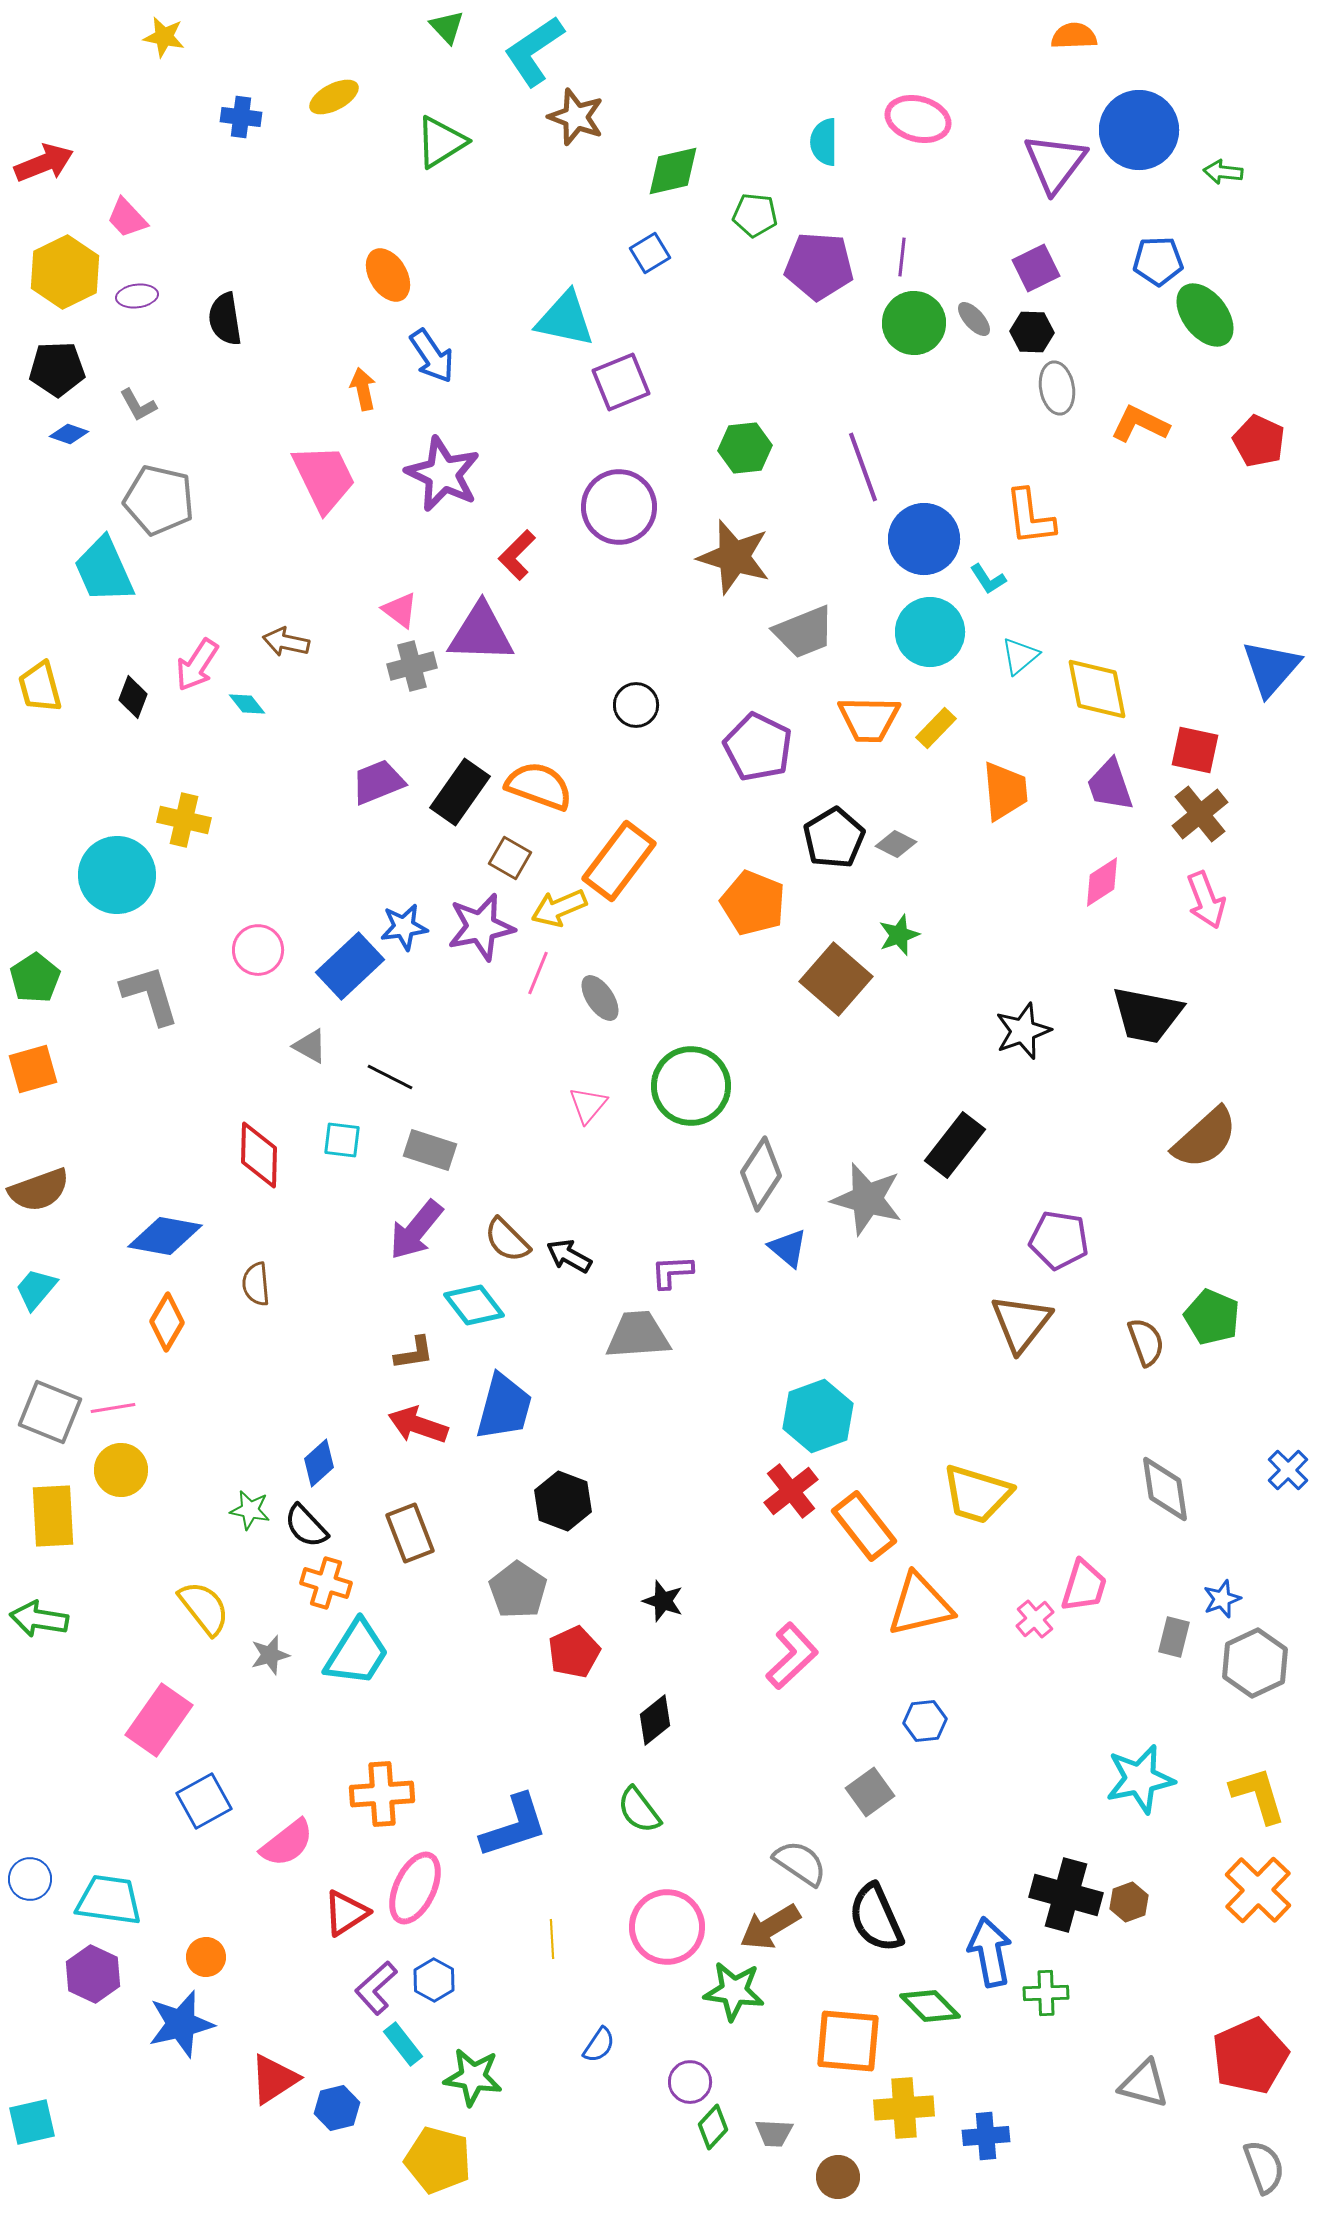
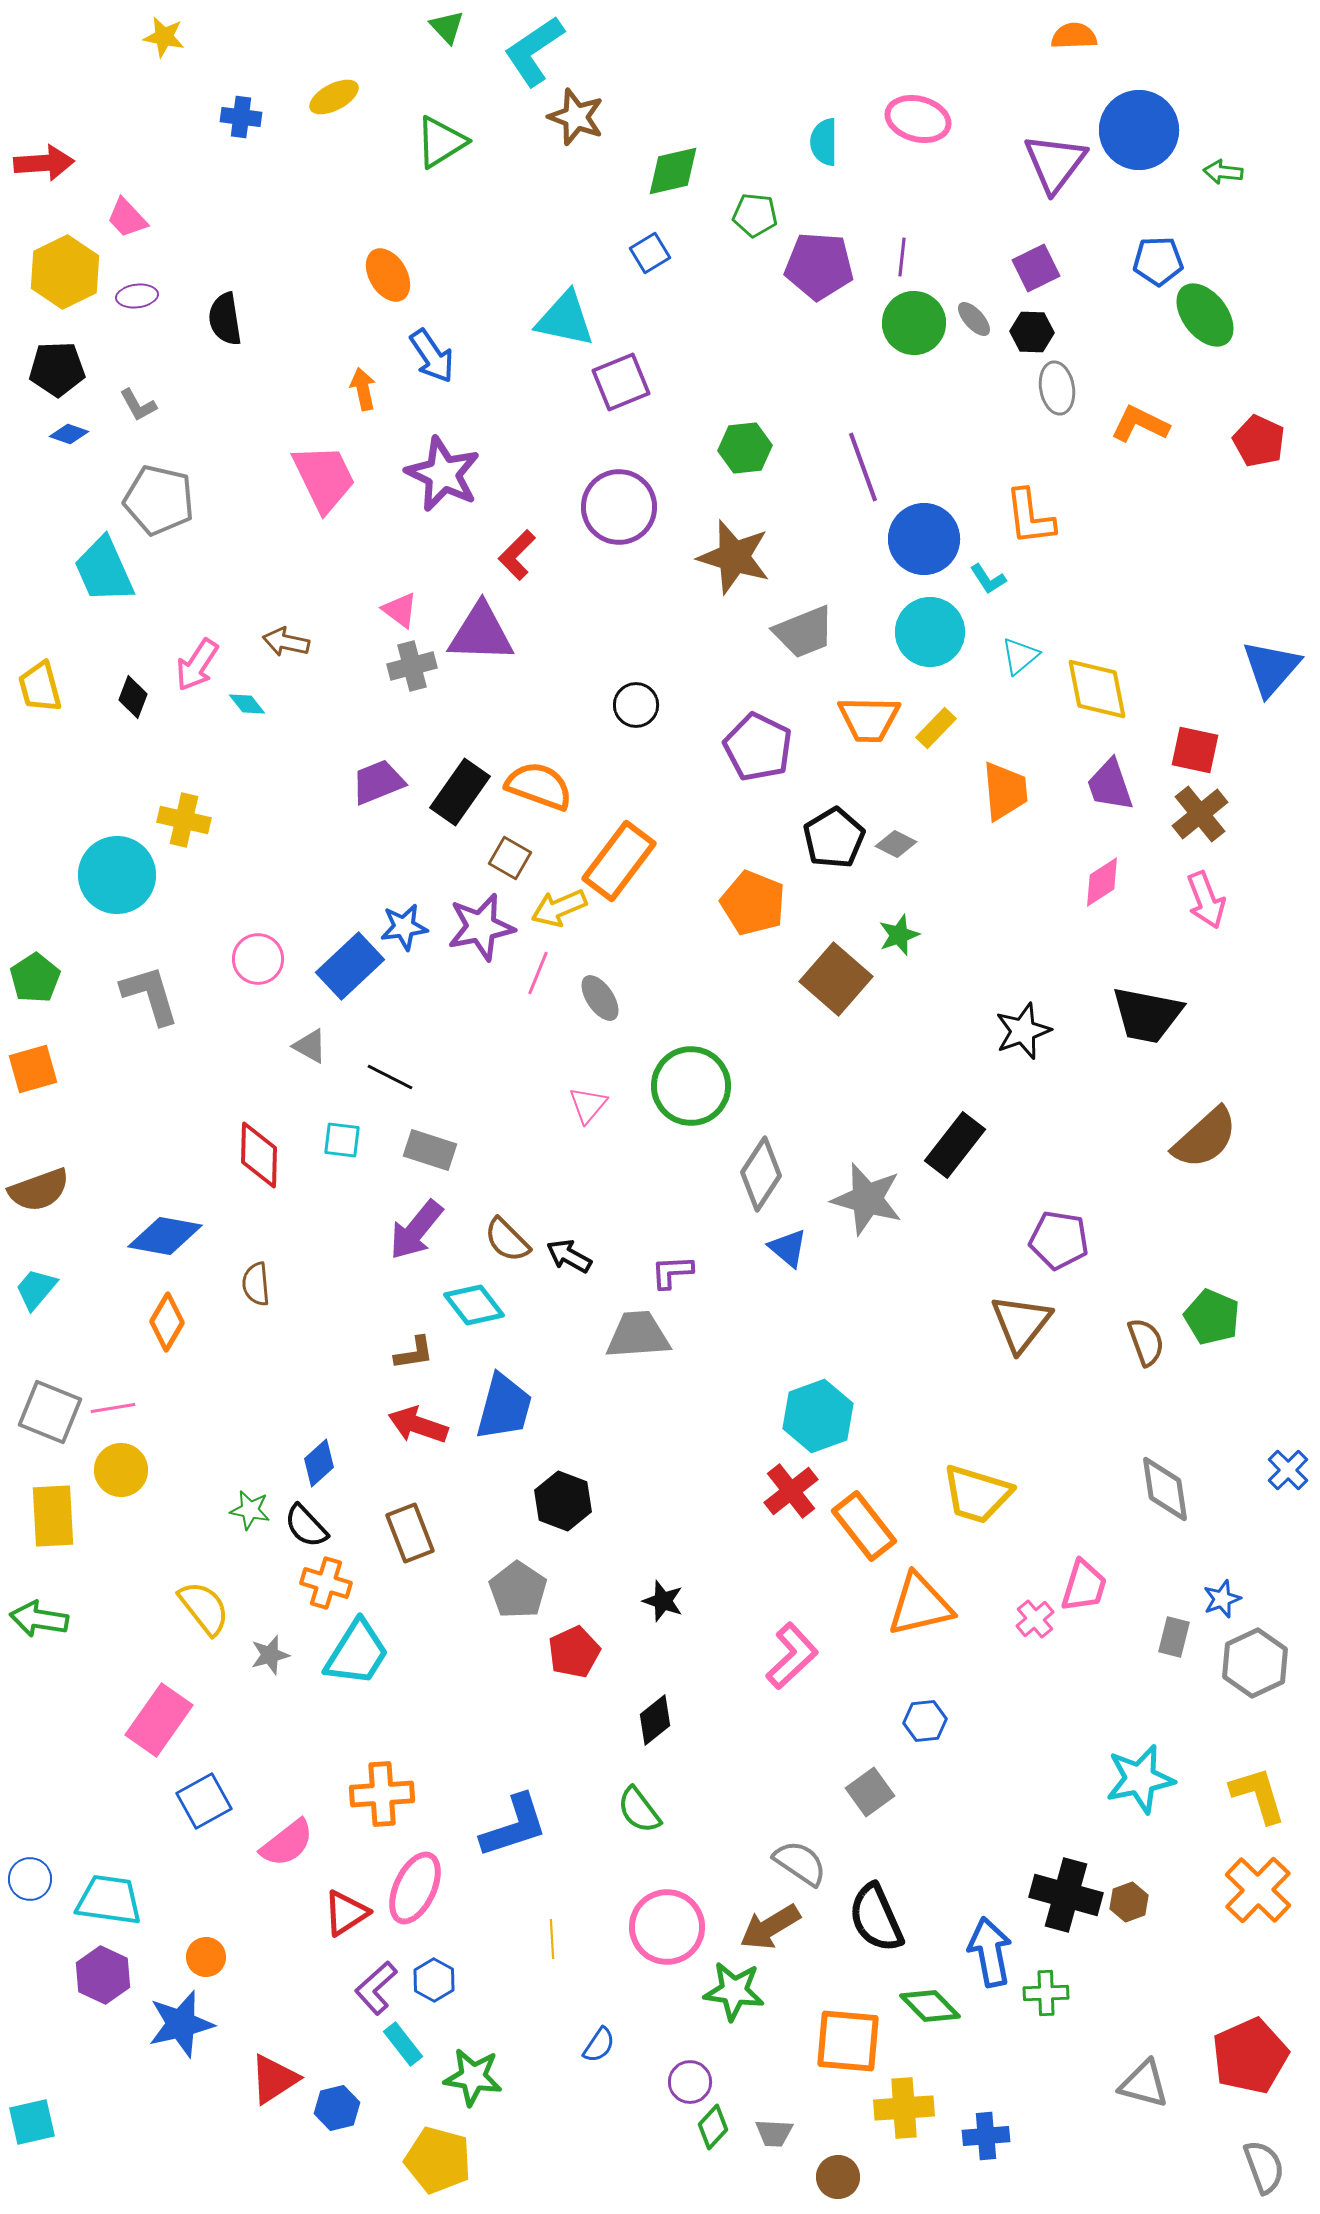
red arrow at (44, 163): rotated 18 degrees clockwise
pink circle at (258, 950): moved 9 px down
purple hexagon at (93, 1974): moved 10 px right, 1 px down
